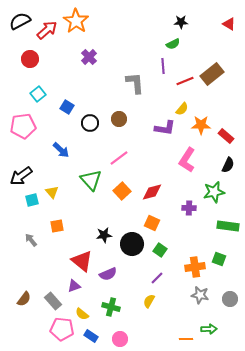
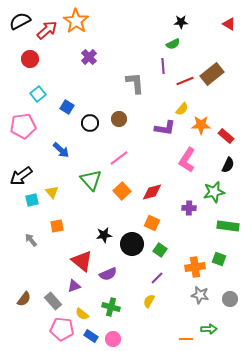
pink circle at (120, 339): moved 7 px left
